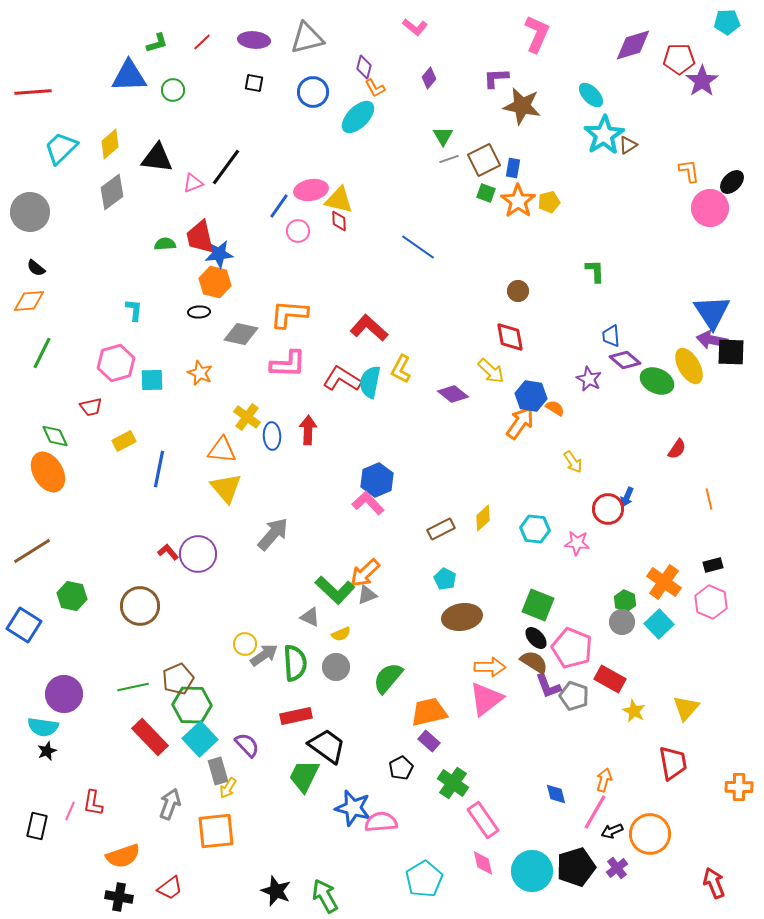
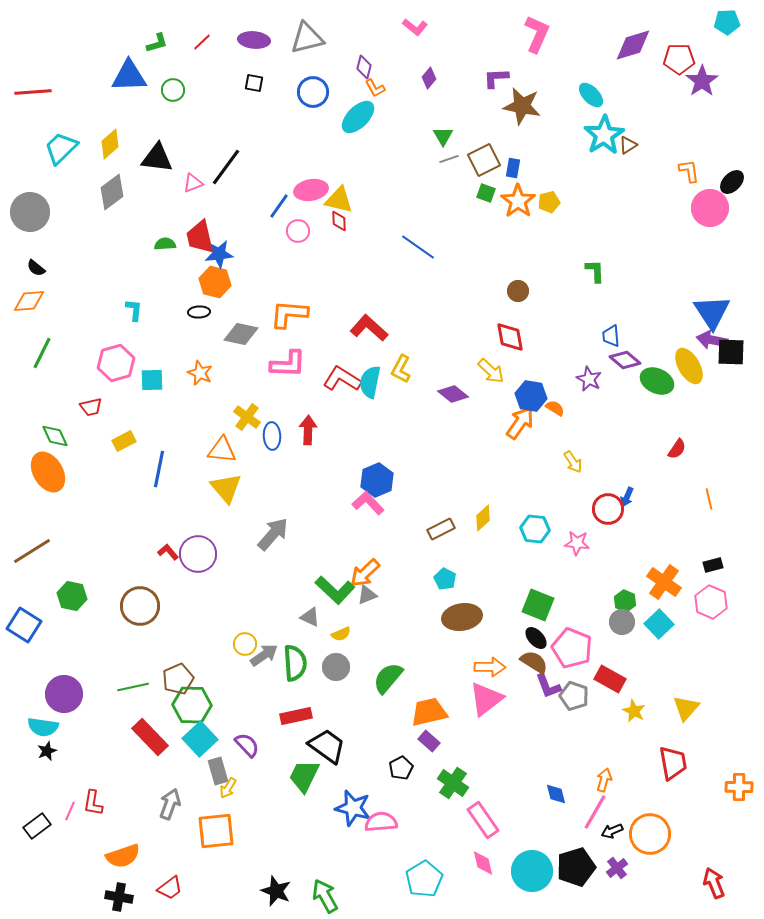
black rectangle at (37, 826): rotated 40 degrees clockwise
